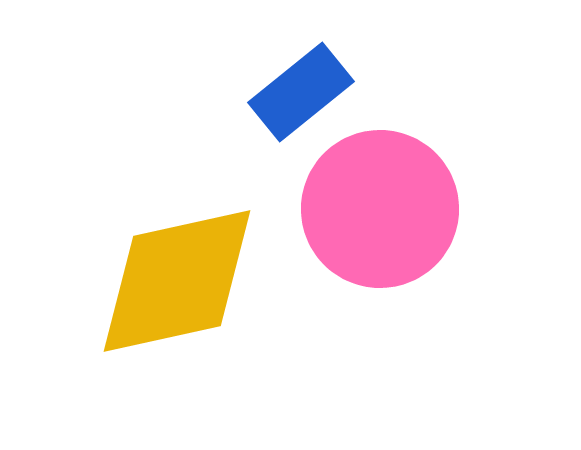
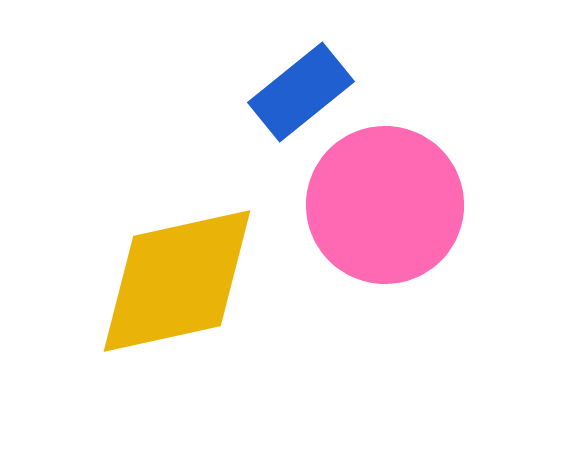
pink circle: moved 5 px right, 4 px up
